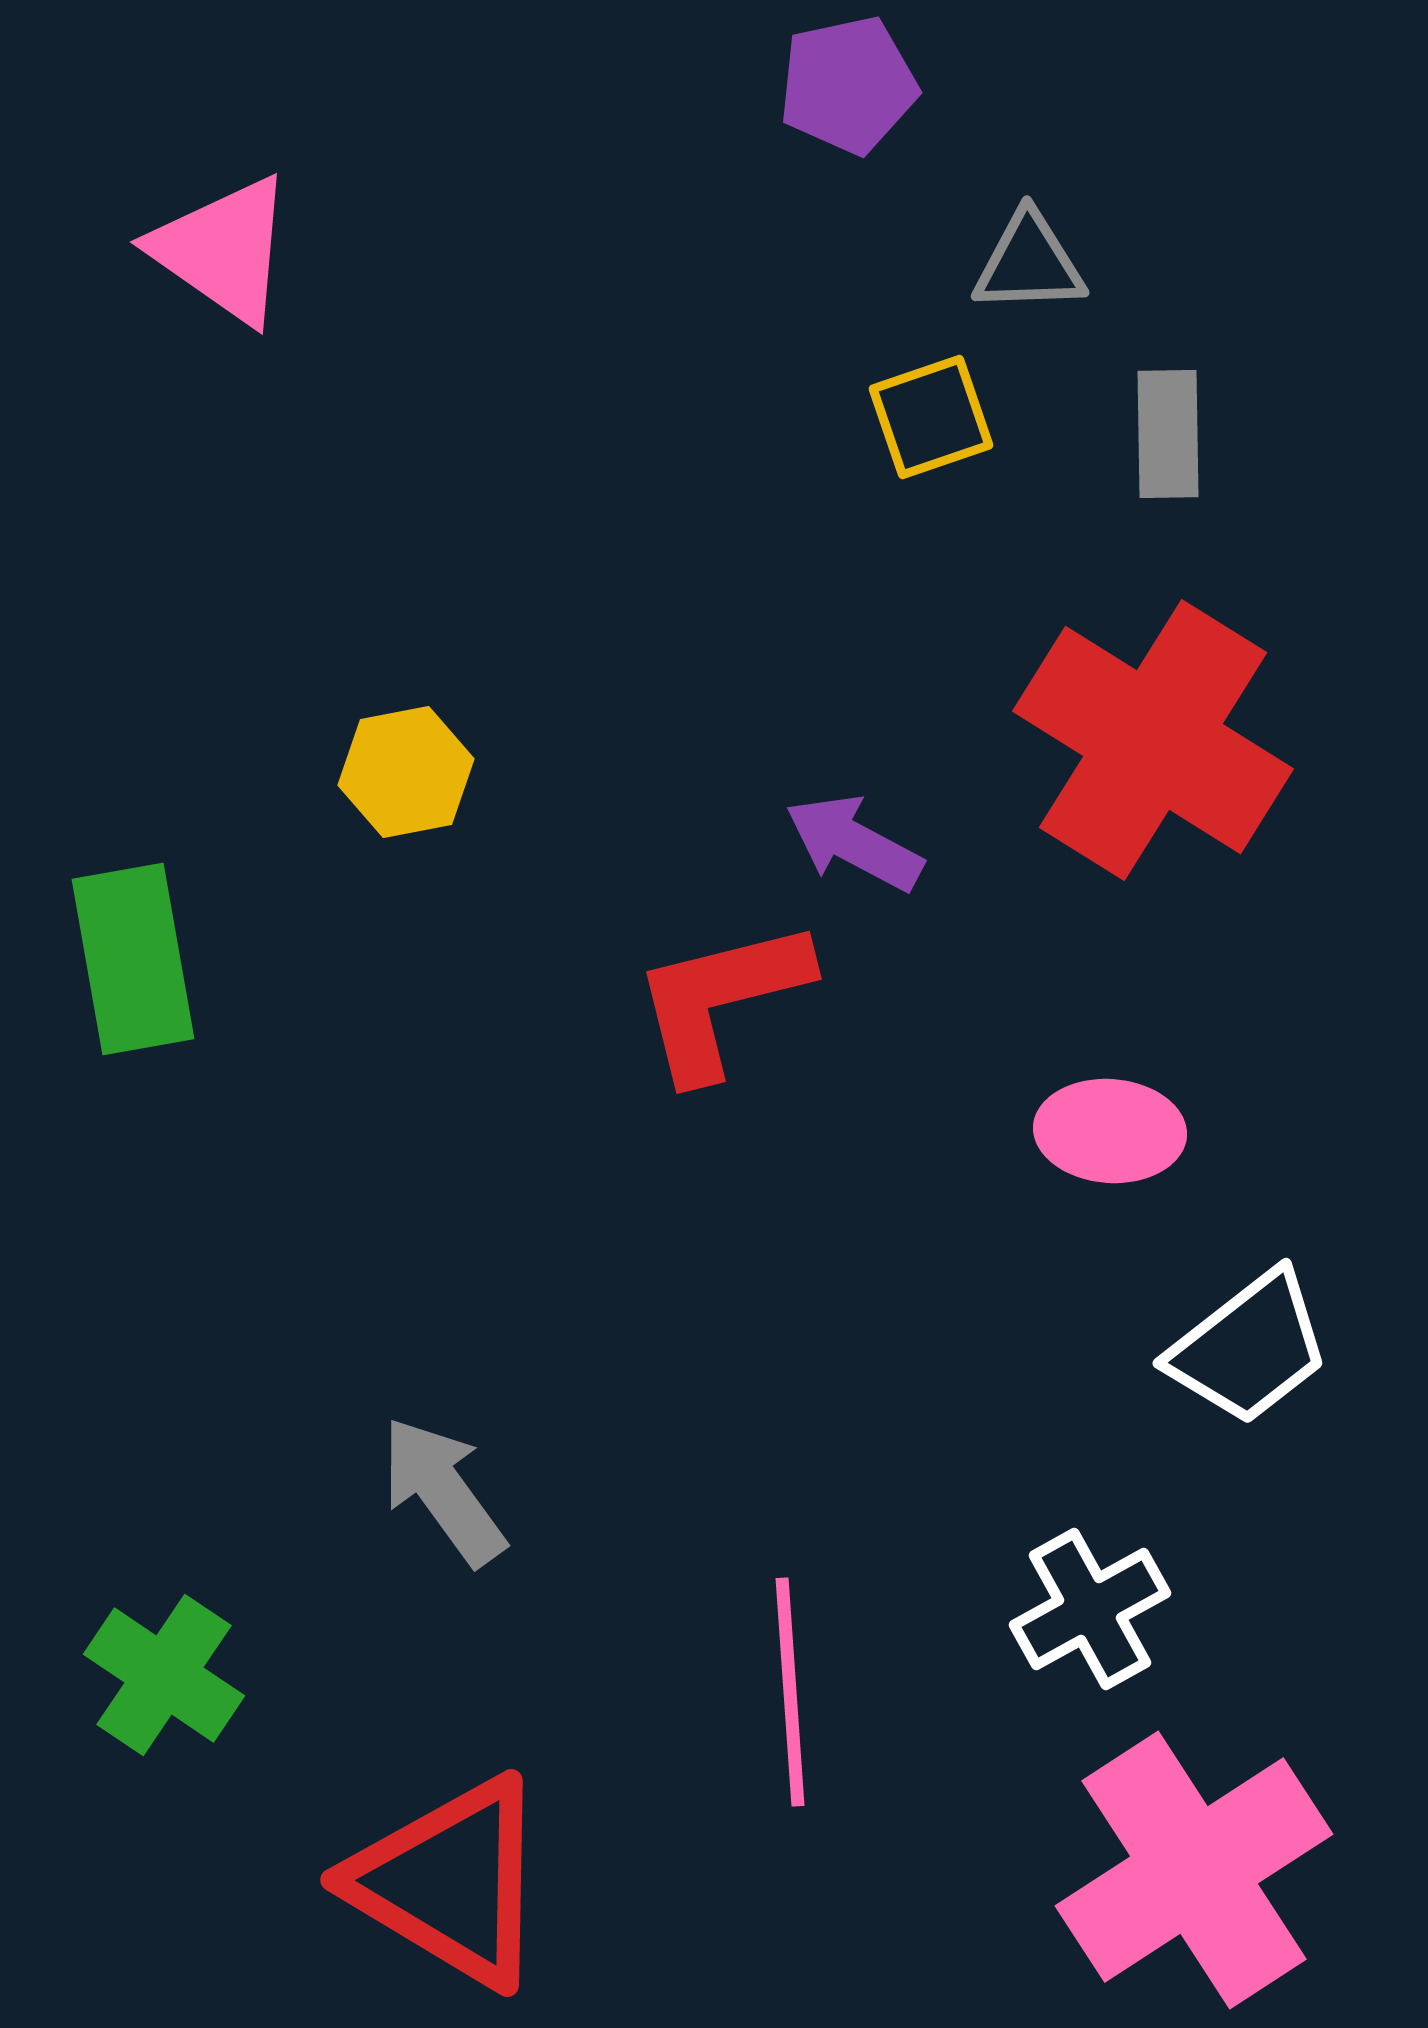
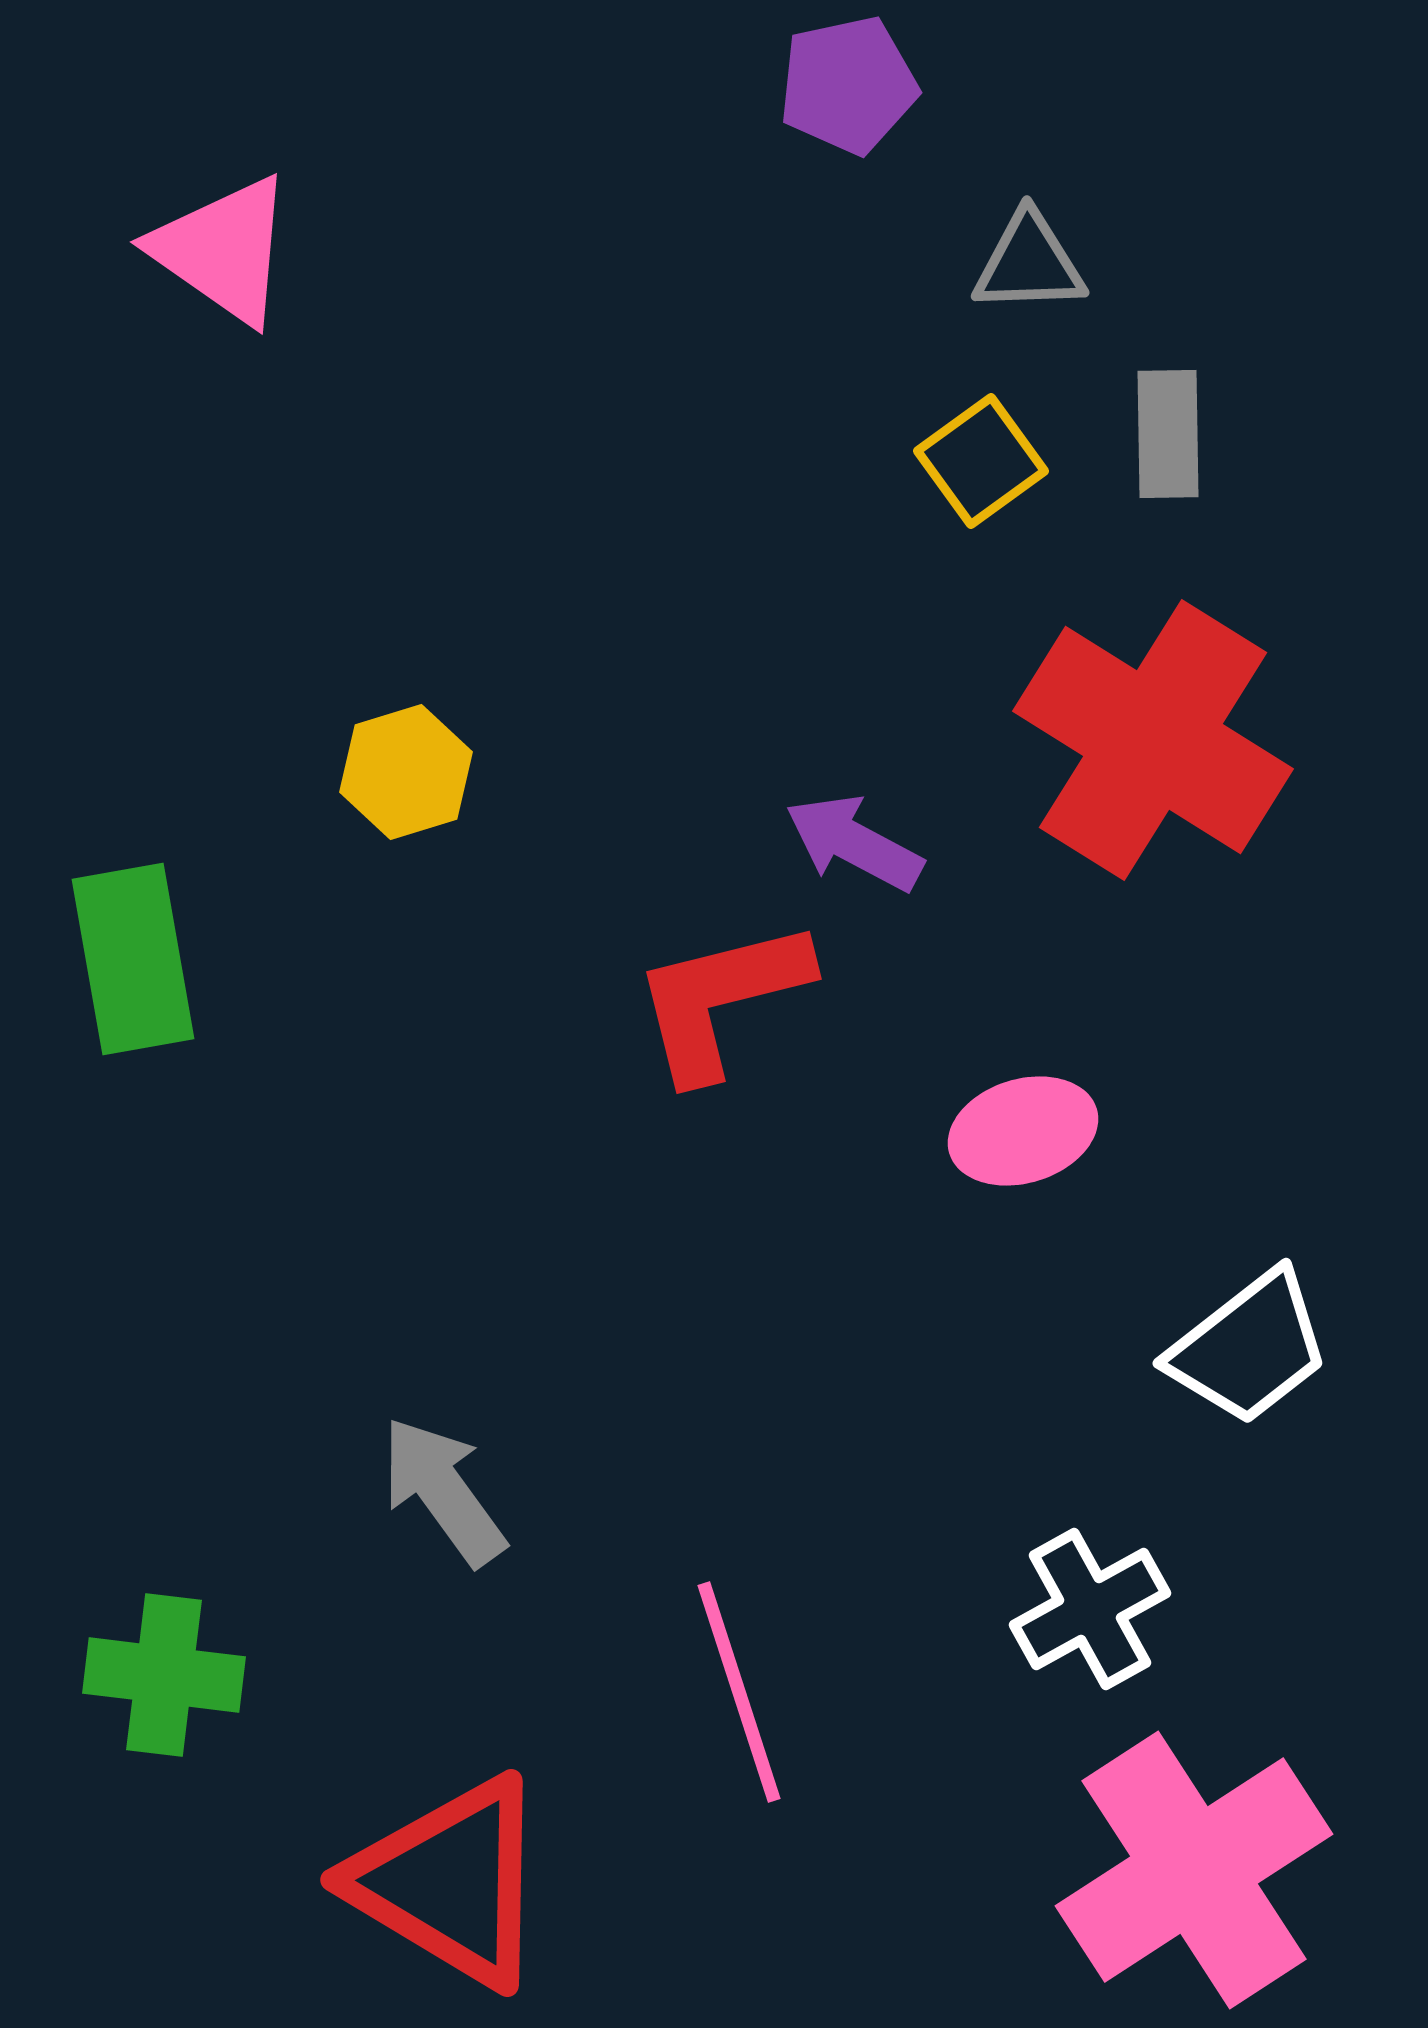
yellow square: moved 50 px right, 44 px down; rotated 17 degrees counterclockwise
yellow hexagon: rotated 6 degrees counterclockwise
pink ellipse: moved 87 px left; rotated 21 degrees counterclockwise
green cross: rotated 27 degrees counterclockwise
pink line: moved 51 px left; rotated 14 degrees counterclockwise
